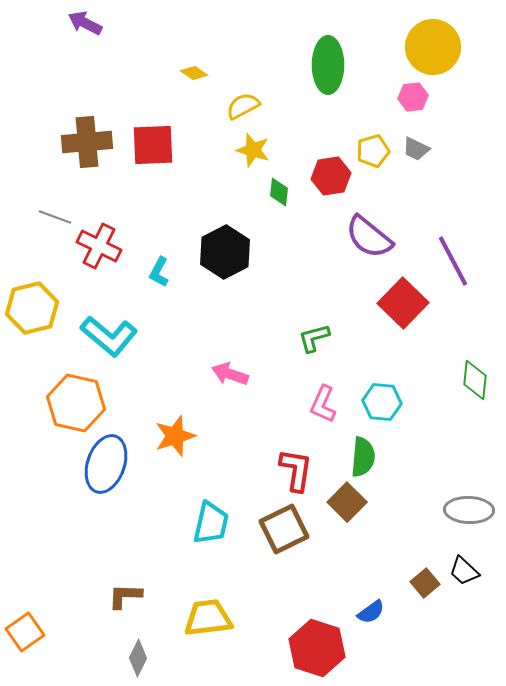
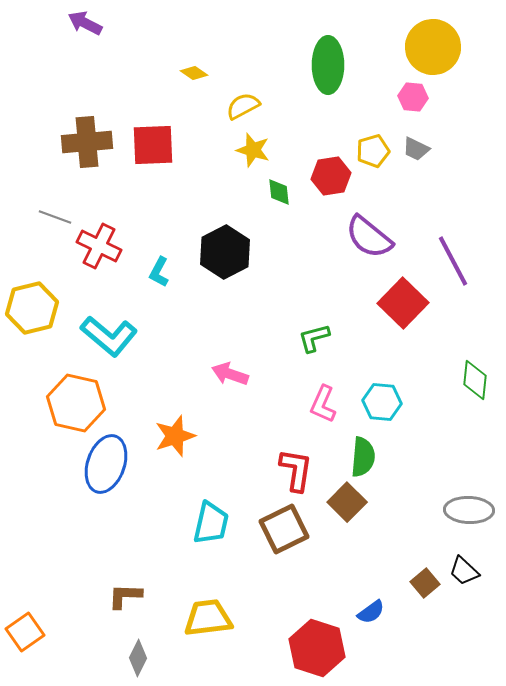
pink hexagon at (413, 97): rotated 12 degrees clockwise
green diamond at (279, 192): rotated 12 degrees counterclockwise
